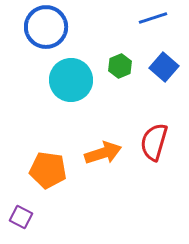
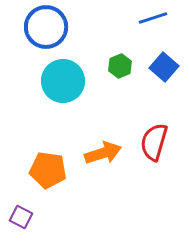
cyan circle: moved 8 px left, 1 px down
